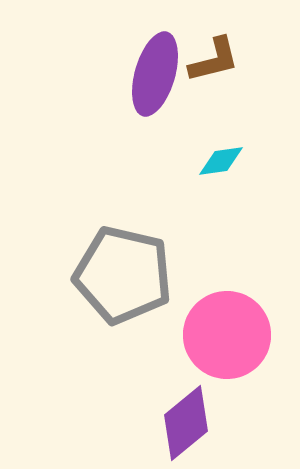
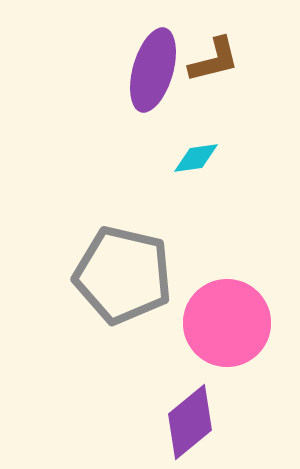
purple ellipse: moved 2 px left, 4 px up
cyan diamond: moved 25 px left, 3 px up
pink circle: moved 12 px up
purple diamond: moved 4 px right, 1 px up
